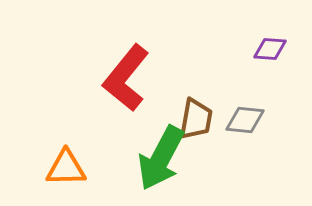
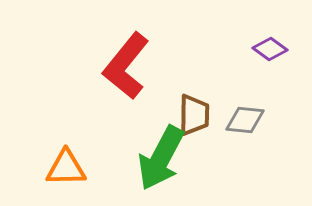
purple diamond: rotated 32 degrees clockwise
red L-shape: moved 12 px up
brown trapezoid: moved 2 px left, 4 px up; rotated 9 degrees counterclockwise
